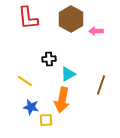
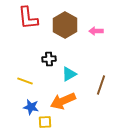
brown hexagon: moved 6 px left, 6 px down
cyan triangle: moved 1 px right
yellow line: rotated 14 degrees counterclockwise
orange arrow: moved 1 px right, 1 px down; rotated 55 degrees clockwise
yellow square: moved 1 px left, 2 px down
